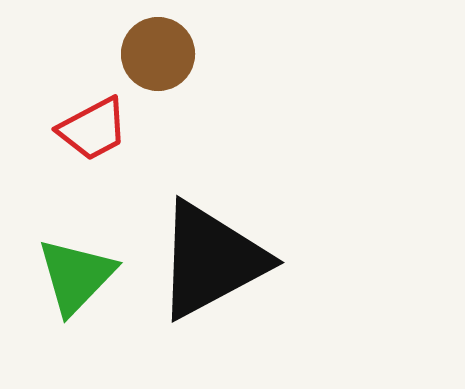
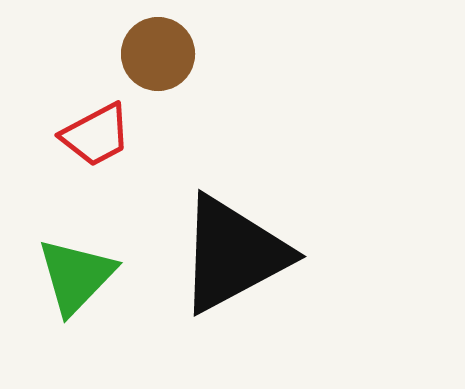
red trapezoid: moved 3 px right, 6 px down
black triangle: moved 22 px right, 6 px up
